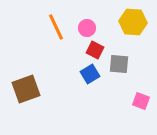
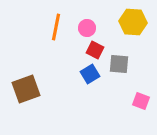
orange line: rotated 36 degrees clockwise
